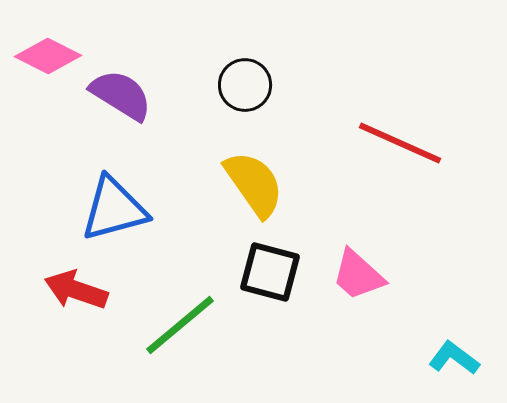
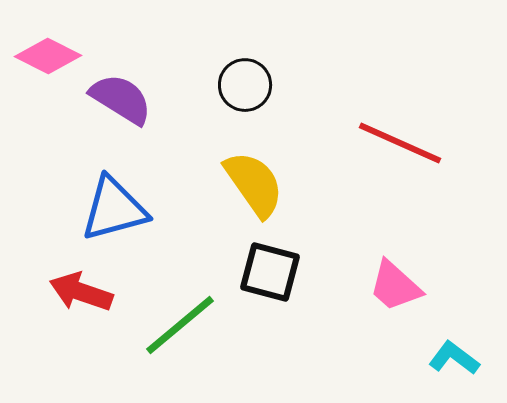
purple semicircle: moved 4 px down
pink trapezoid: moved 37 px right, 11 px down
red arrow: moved 5 px right, 2 px down
